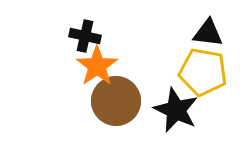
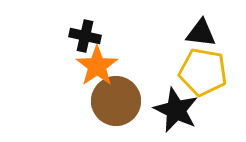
black triangle: moved 7 px left
